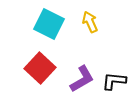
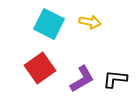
yellow arrow: rotated 125 degrees clockwise
red square: rotated 12 degrees clockwise
black L-shape: moved 1 px right, 2 px up
